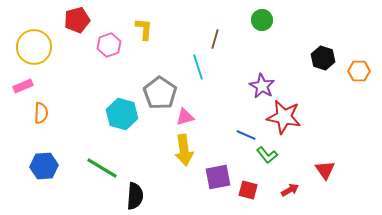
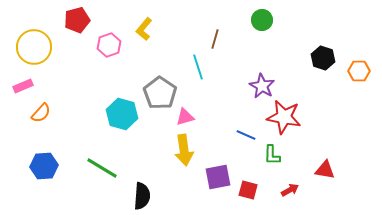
yellow L-shape: rotated 145 degrees counterclockwise
orange semicircle: rotated 40 degrees clockwise
green L-shape: moved 5 px right; rotated 40 degrees clockwise
red triangle: rotated 45 degrees counterclockwise
black semicircle: moved 7 px right
